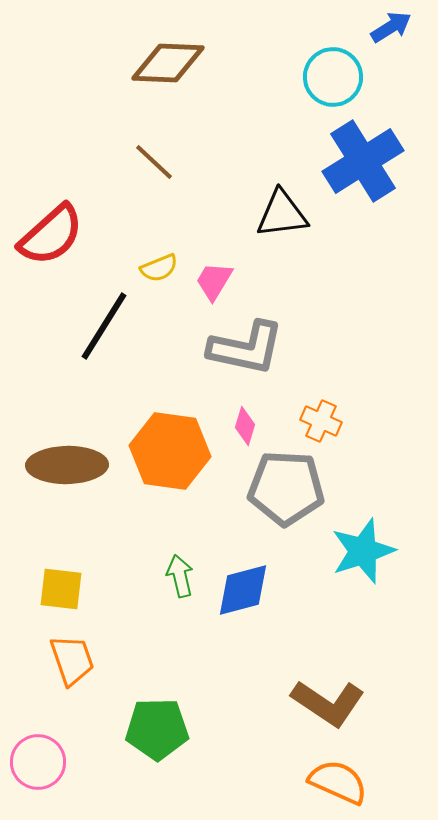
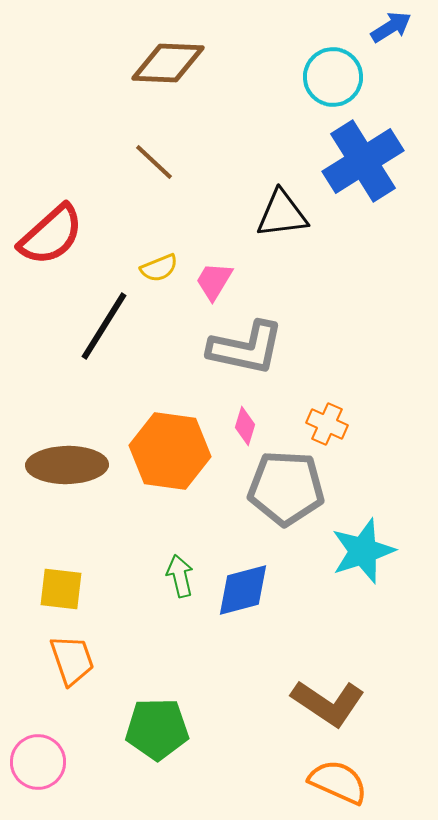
orange cross: moved 6 px right, 3 px down
